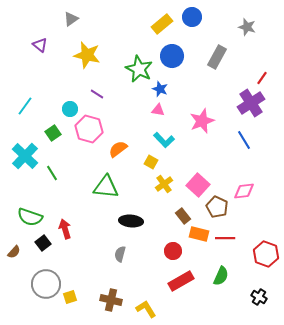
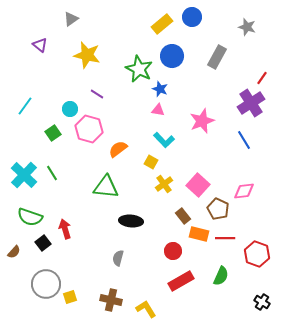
cyan cross at (25, 156): moved 1 px left, 19 px down
brown pentagon at (217, 207): moved 1 px right, 2 px down
gray semicircle at (120, 254): moved 2 px left, 4 px down
red hexagon at (266, 254): moved 9 px left
black cross at (259, 297): moved 3 px right, 5 px down
